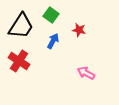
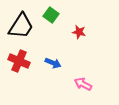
red star: moved 2 px down
blue arrow: moved 22 px down; rotated 84 degrees clockwise
red cross: rotated 10 degrees counterclockwise
pink arrow: moved 3 px left, 11 px down
